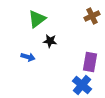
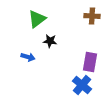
brown cross: rotated 28 degrees clockwise
